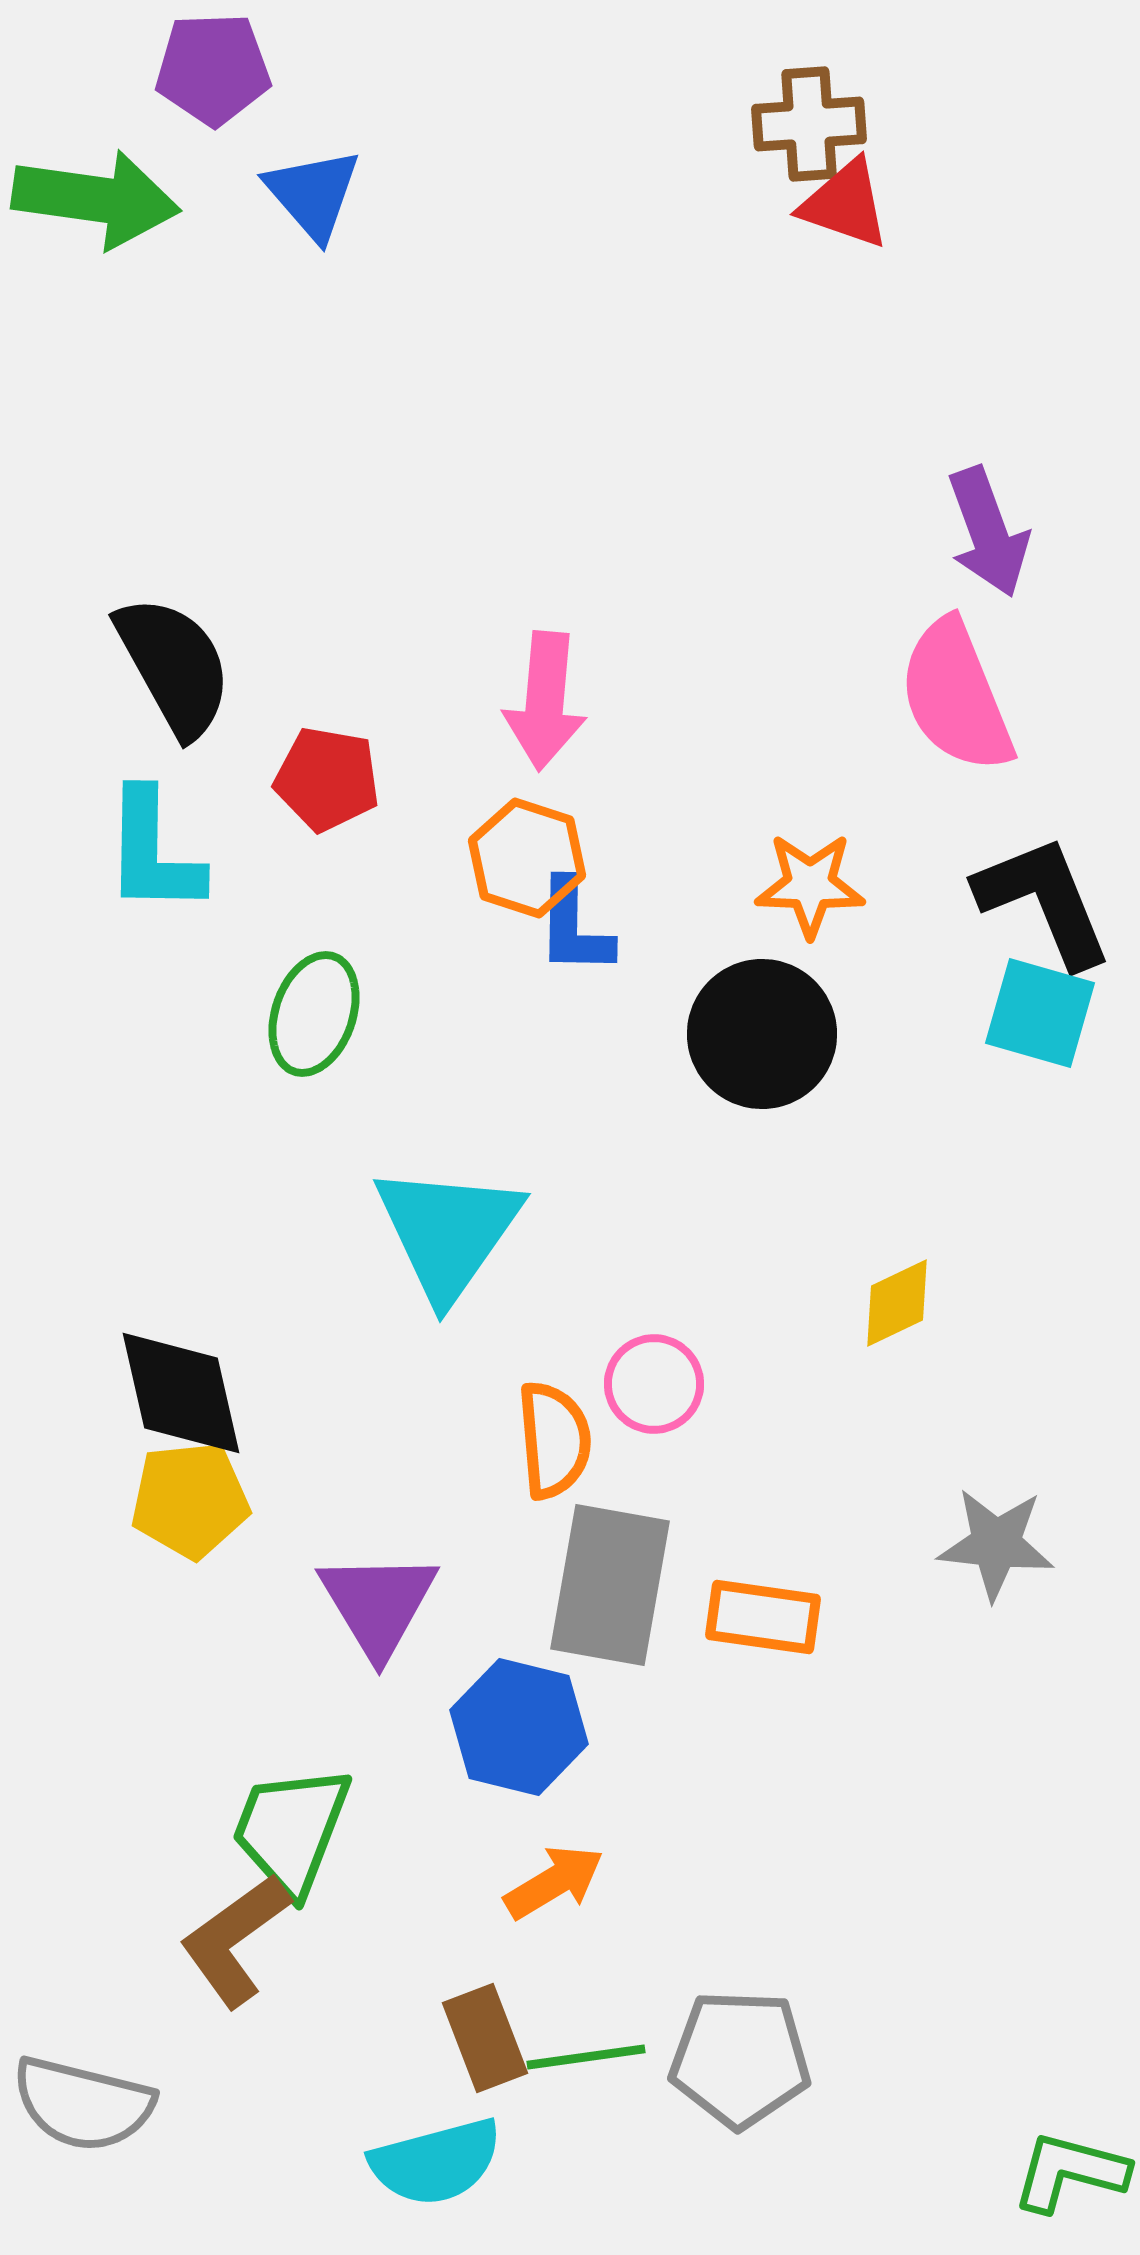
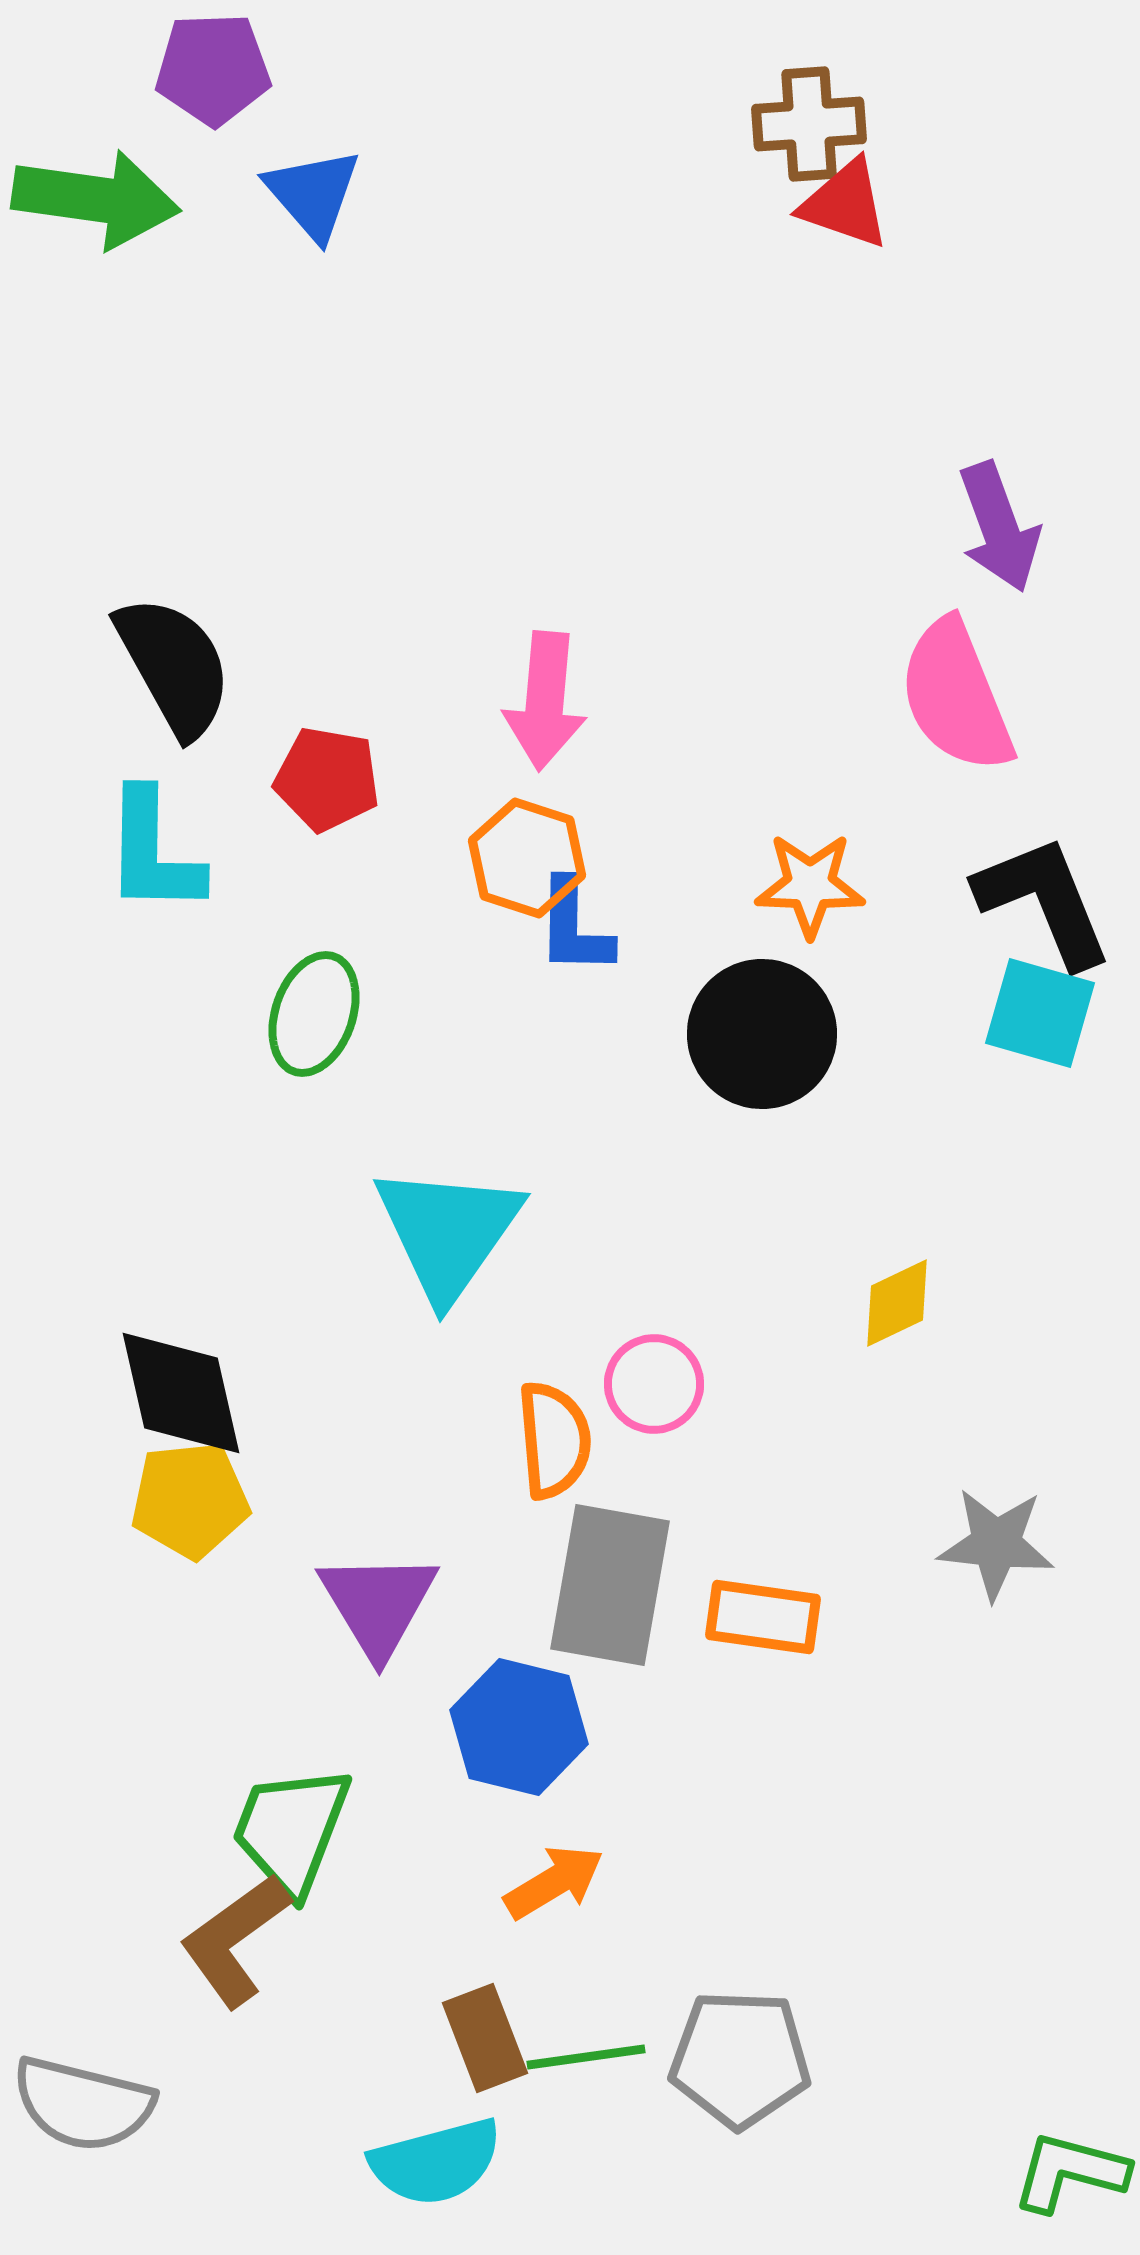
purple arrow: moved 11 px right, 5 px up
